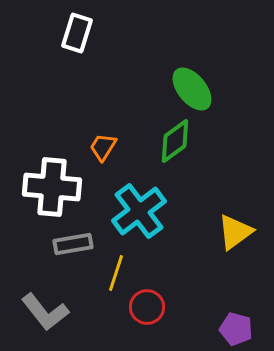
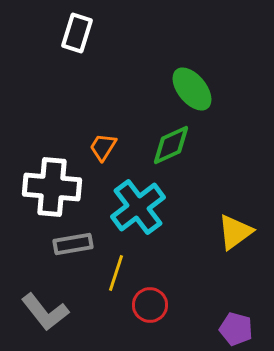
green diamond: moved 4 px left, 4 px down; rotated 12 degrees clockwise
cyan cross: moved 1 px left, 4 px up
red circle: moved 3 px right, 2 px up
